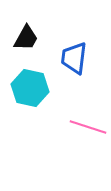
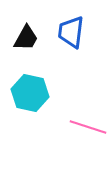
blue trapezoid: moved 3 px left, 26 px up
cyan hexagon: moved 5 px down
